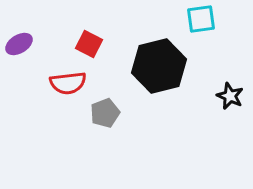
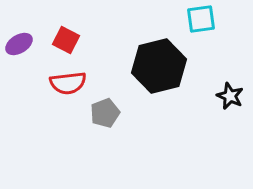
red square: moved 23 px left, 4 px up
